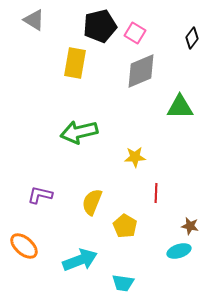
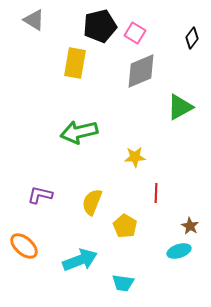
green triangle: rotated 28 degrees counterclockwise
brown star: rotated 18 degrees clockwise
